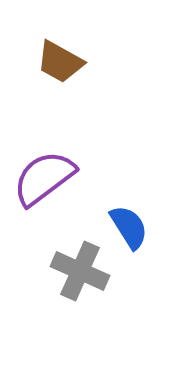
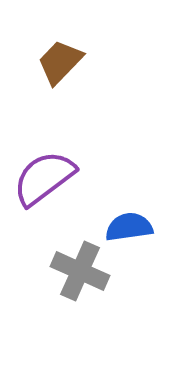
brown trapezoid: rotated 105 degrees clockwise
blue semicircle: rotated 66 degrees counterclockwise
